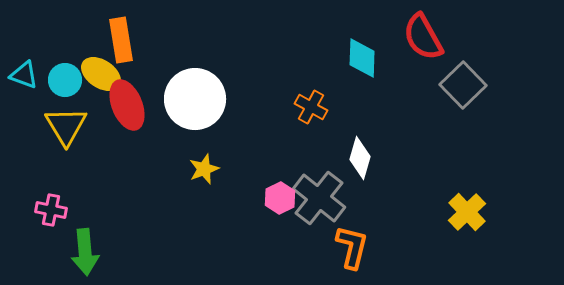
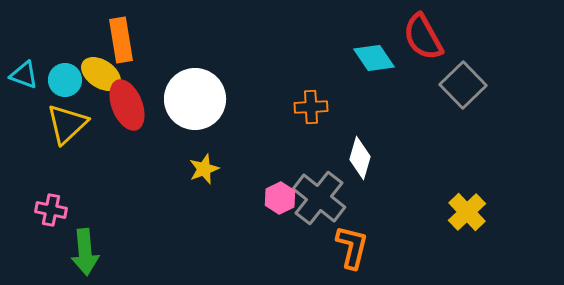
cyan diamond: moved 12 px right; rotated 36 degrees counterclockwise
orange cross: rotated 32 degrees counterclockwise
yellow triangle: moved 1 px right, 2 px up; rotated 18 degrees clockwise
